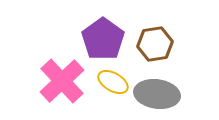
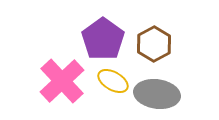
brown hexagon: moved 1 px left; rotated 20 degrees counterclockwise
yellow ellipse: moved 1 px up
